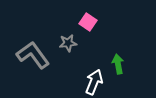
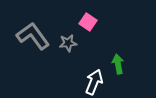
gray L-shape: moved 19 px up
